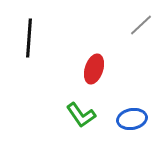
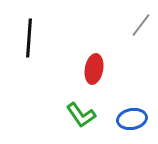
gray line: rotated 10 degrees counterclockwise
red ellipse: rotated 8 degrees counterclockwise
